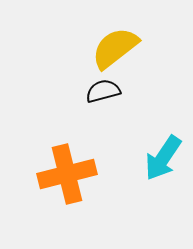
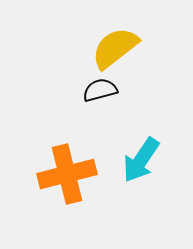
black semicircle: moved 3 px left, 1 px up
cyan arrow: moved 22 px left, 2 px down
